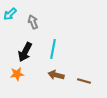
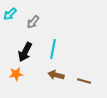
gray arrow: rotated 120 degrees counterclockwise
orange star: moved 1 px left
